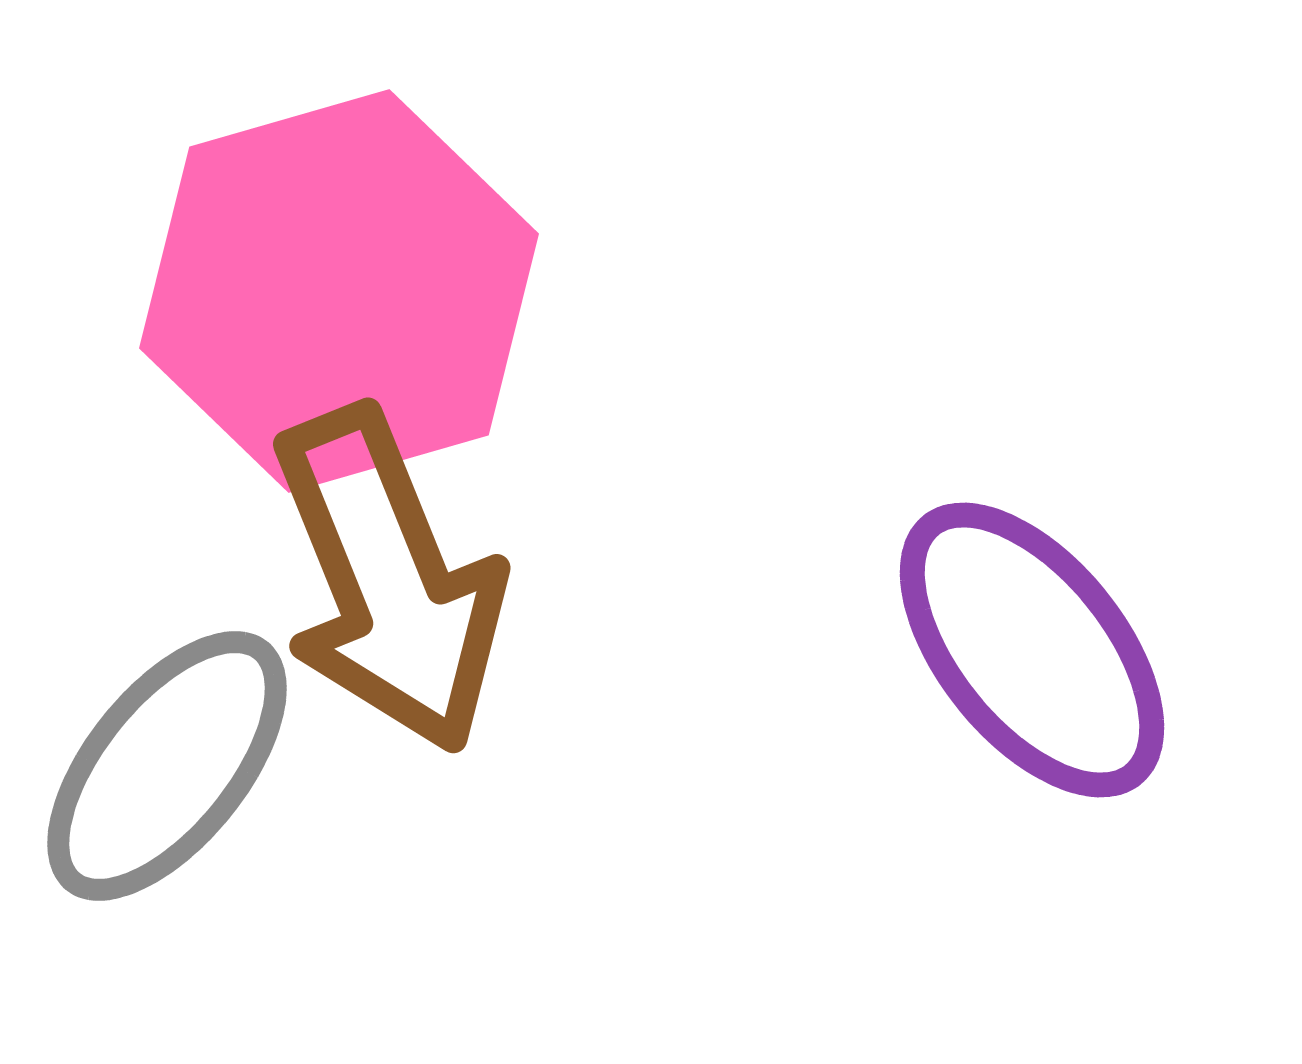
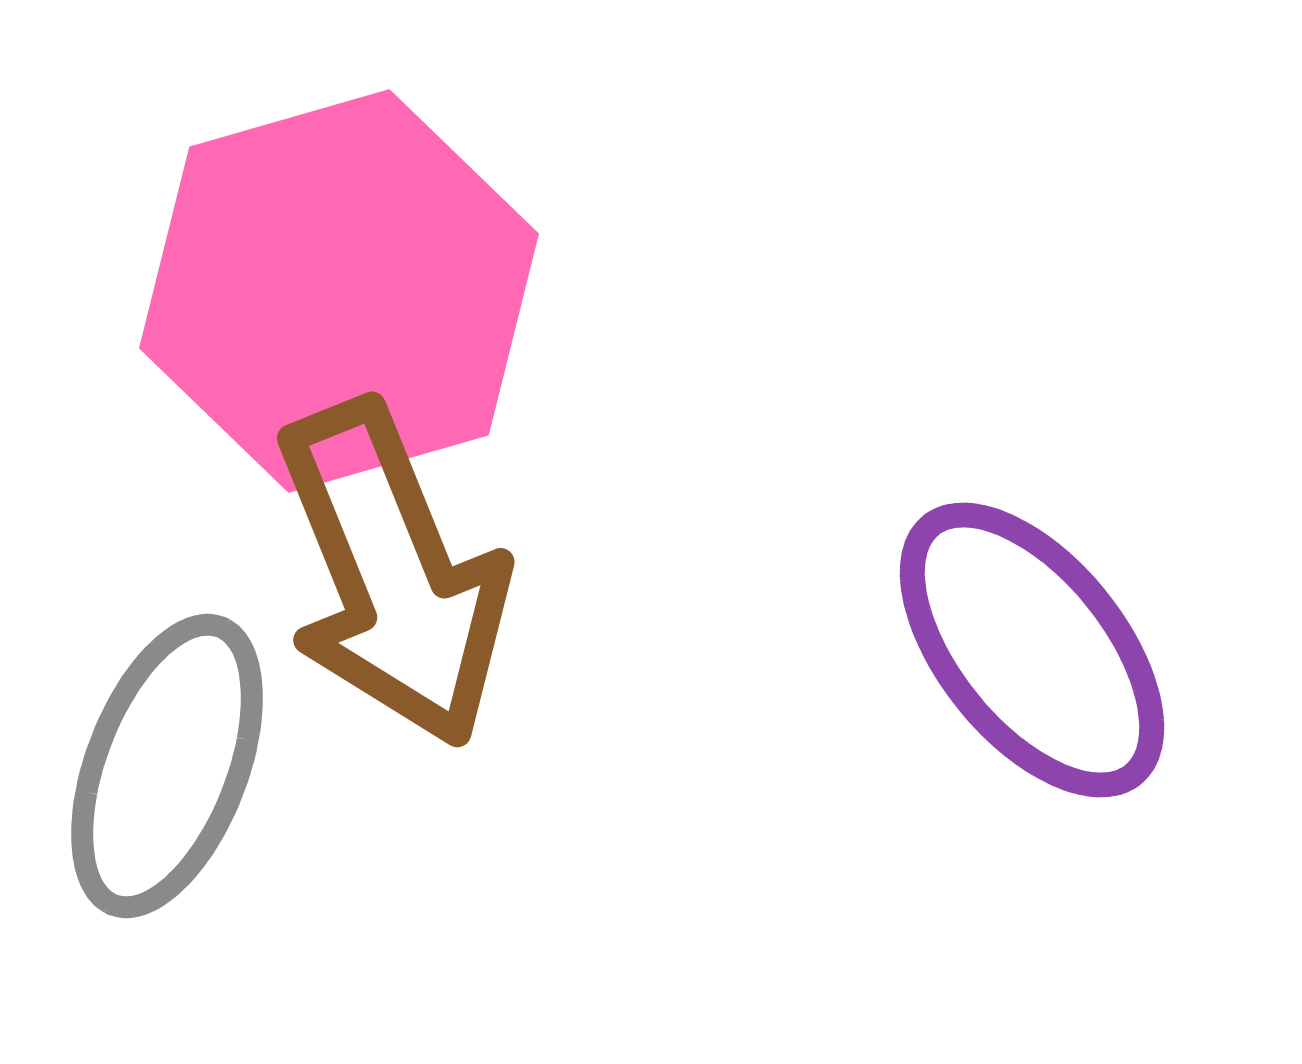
brown arrow: moved 4 px right, 6 px up
gray ellipse: rotated 18 degrees counterclockwise
